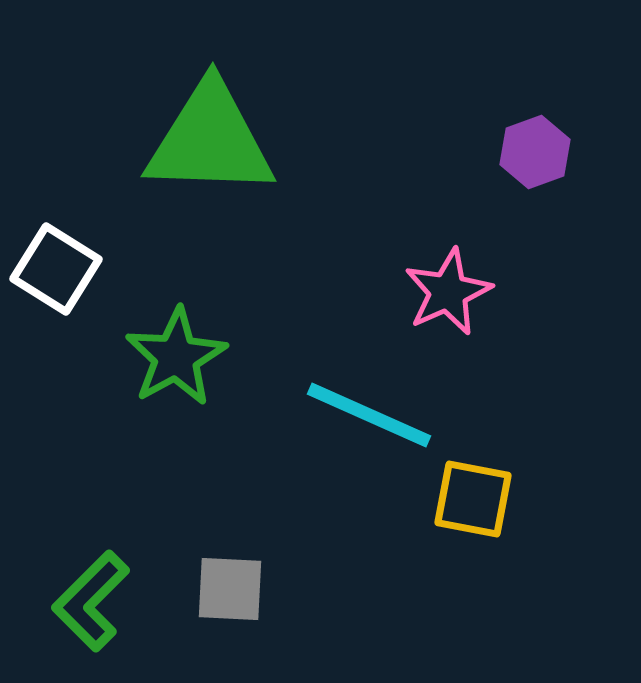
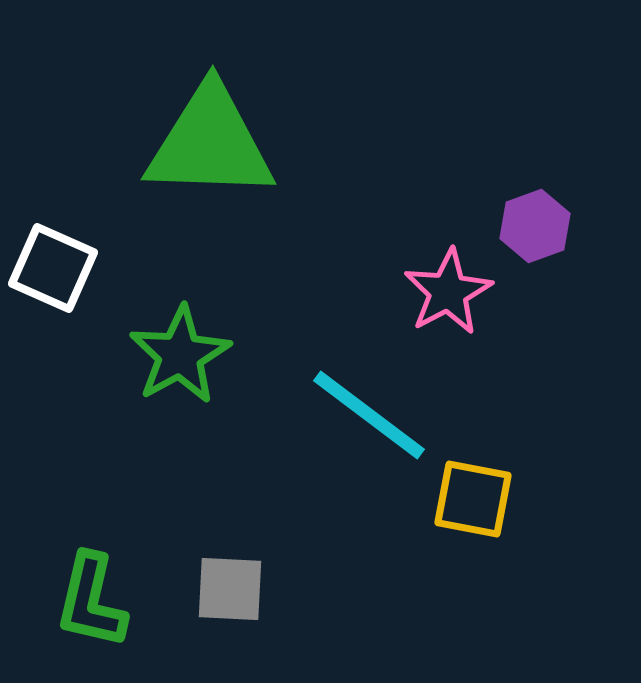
green triangle: moved 3 px down
purple hexagon: moved 74 px down
white square: moved 3 px left, 1 px up; rotated 8 degrees counterclockwise
pink star: rotated 4 degrees counterclockwise
green star: moved 4 px right, 2 px up
cyan line: rotated 13 degrees clockwise
green L-shape: rotated 32 degrees counterclockwise
